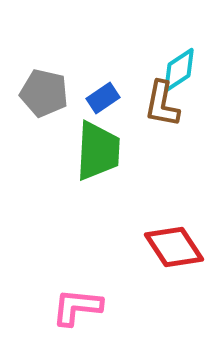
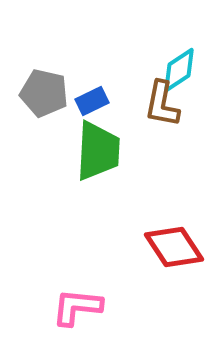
blue rectangle: moved 11 px left, 3 px down; rotated 8 degrees clockwise
